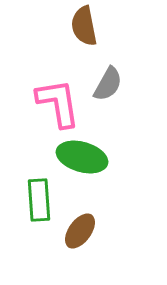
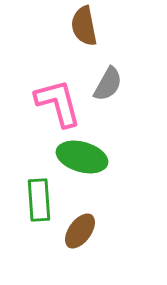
pink L-shape: rotated 6 degrees counterclockwise
